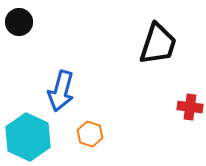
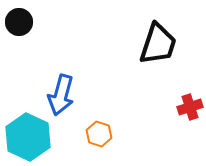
blue arrow: moved 4 px down
red cross: rotated 25 degrees counterclockwise
orange hexagon: moved 9 px right
